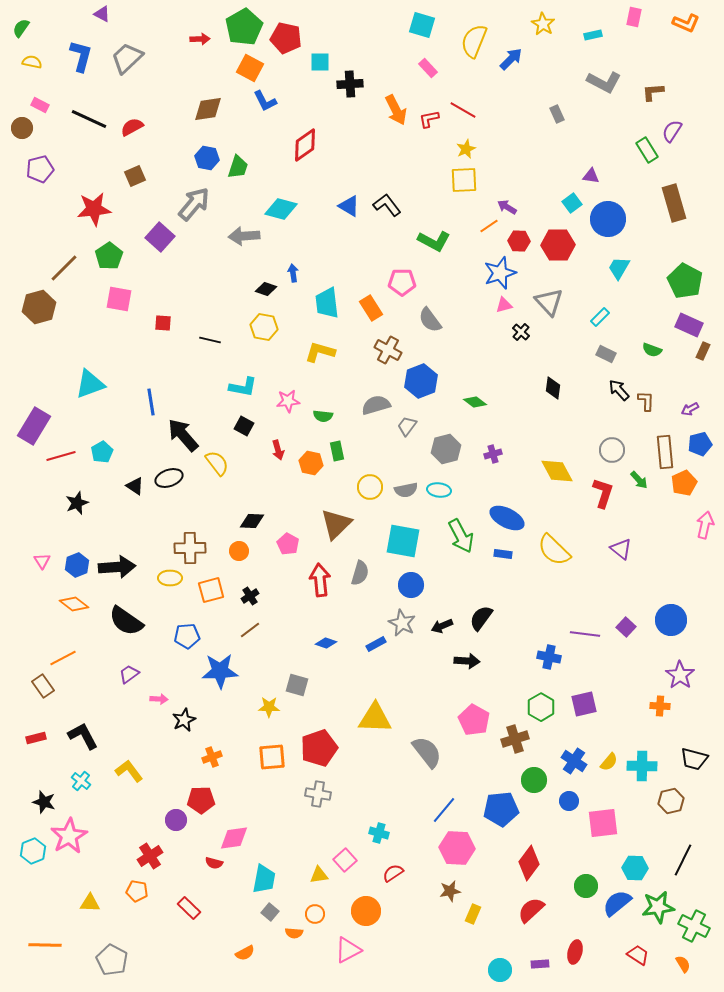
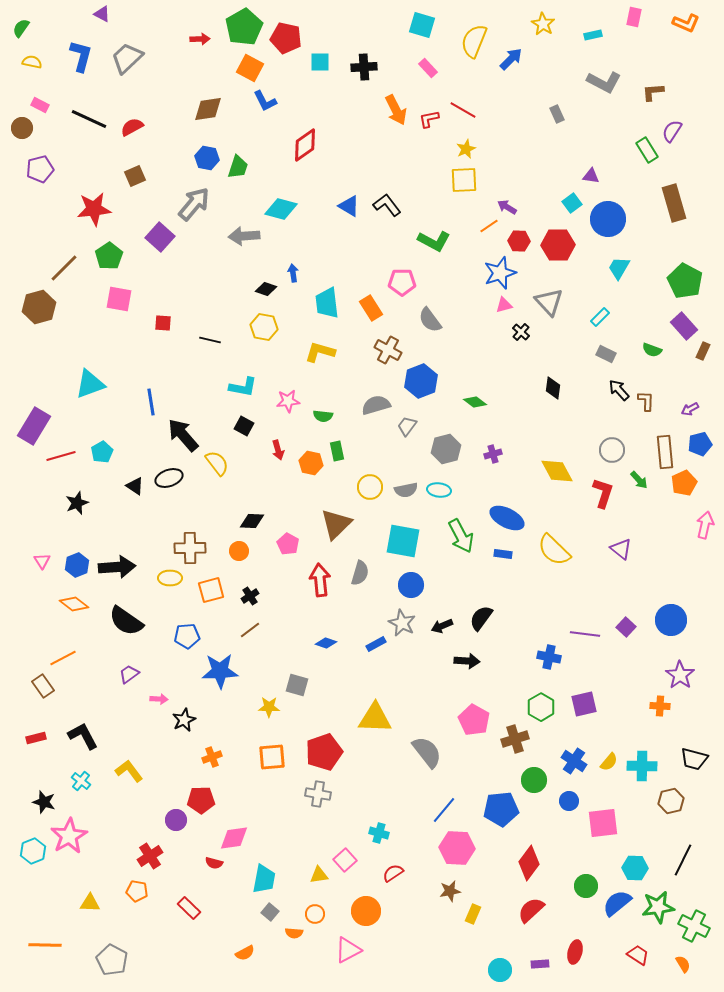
black cross at (350, 84): moved 14 px right, 17 px up
purple rectangle at (689, 325): moved 5 px left, 1 px down; rotated 24 degrees clockwise
red pentagon at (319, 748): moved 5 px right, 4 px down
